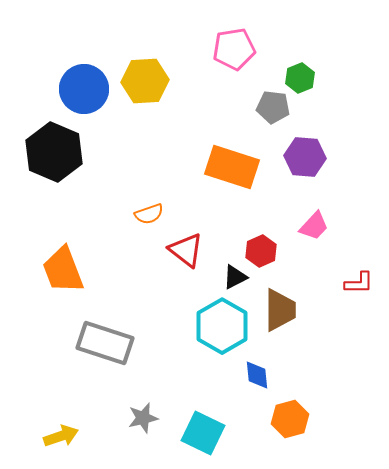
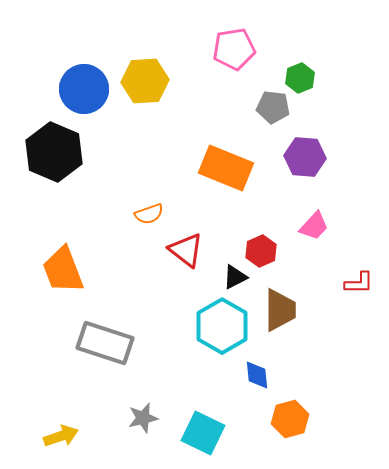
orange rectangle: moved 6 px left, 1 px down; rotated 4 degrees clockwise
